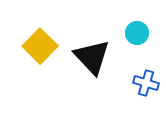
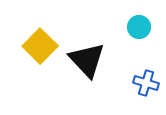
cyan circle: moved 2 px right, 6 px up
black triangle: moved 5 px left, 3 px down
